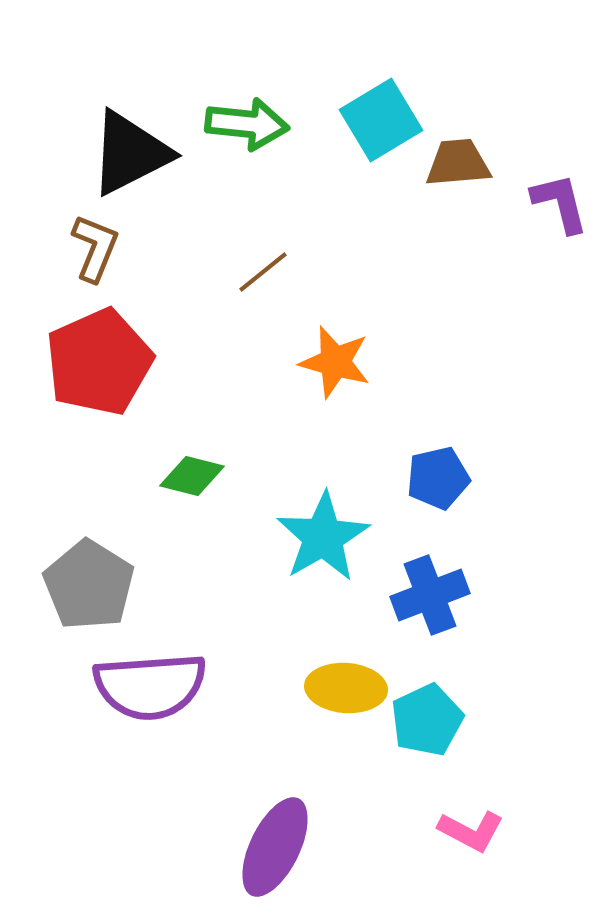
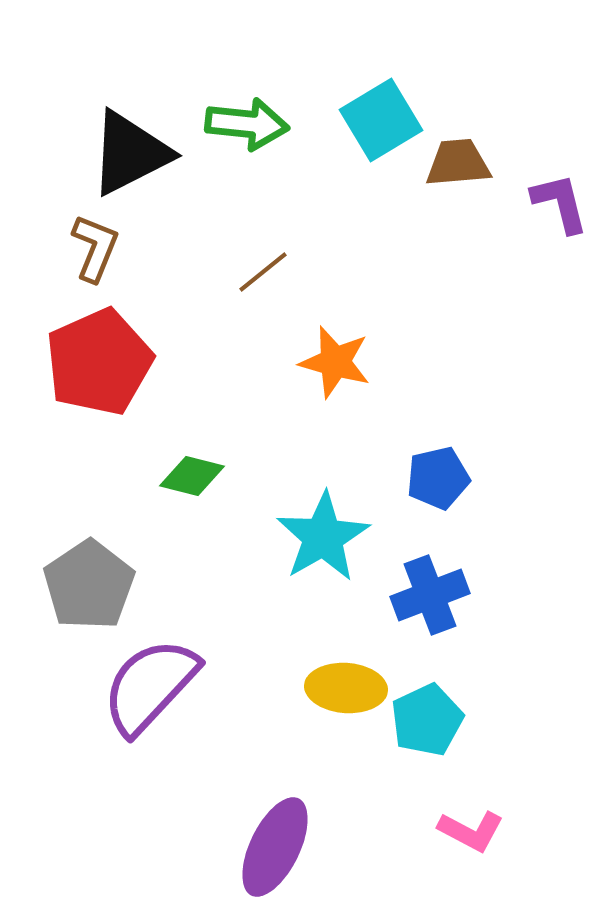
gray pentagon: rotated 6 degrees clockwise
purple semicircle: rotated 137 degrees clockwise
